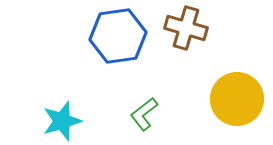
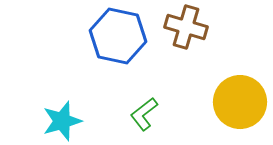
brown cross: moved 1 px up
blue hexagon: rotated 20 degrees clockwise
yellow circle: moved 3 px right, 3 px down
